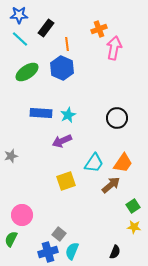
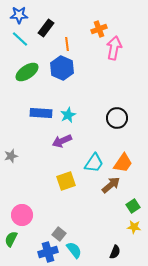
cyan semicircle: moved 2 px right, 1 px up; rotated 120 degrees clockwise
